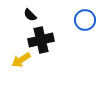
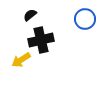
black semicircle: rotated 96 degrees clockwise
blue circle: moved 1 px up
